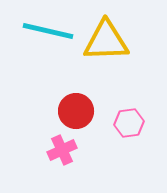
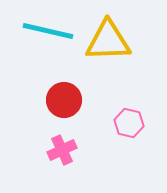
yellow triangle: moved 2 px right
red circle: moved 12 px left, 11 px up
pink hexagon: rotated 20 degrees clockwise
